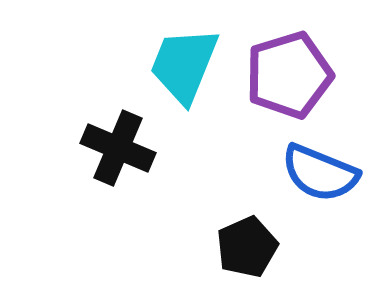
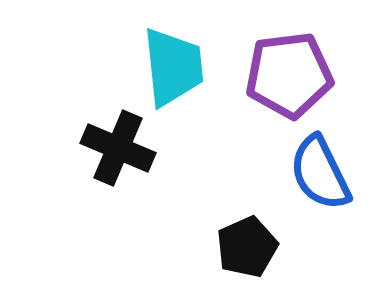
cyan trapezoid: moved 11 px left, 2 px down; rotated 152 degrees clockwise
purple pentagon: rotated 10 degrees clockwise
blue semicircle: rotated 42 degrees clockwise
